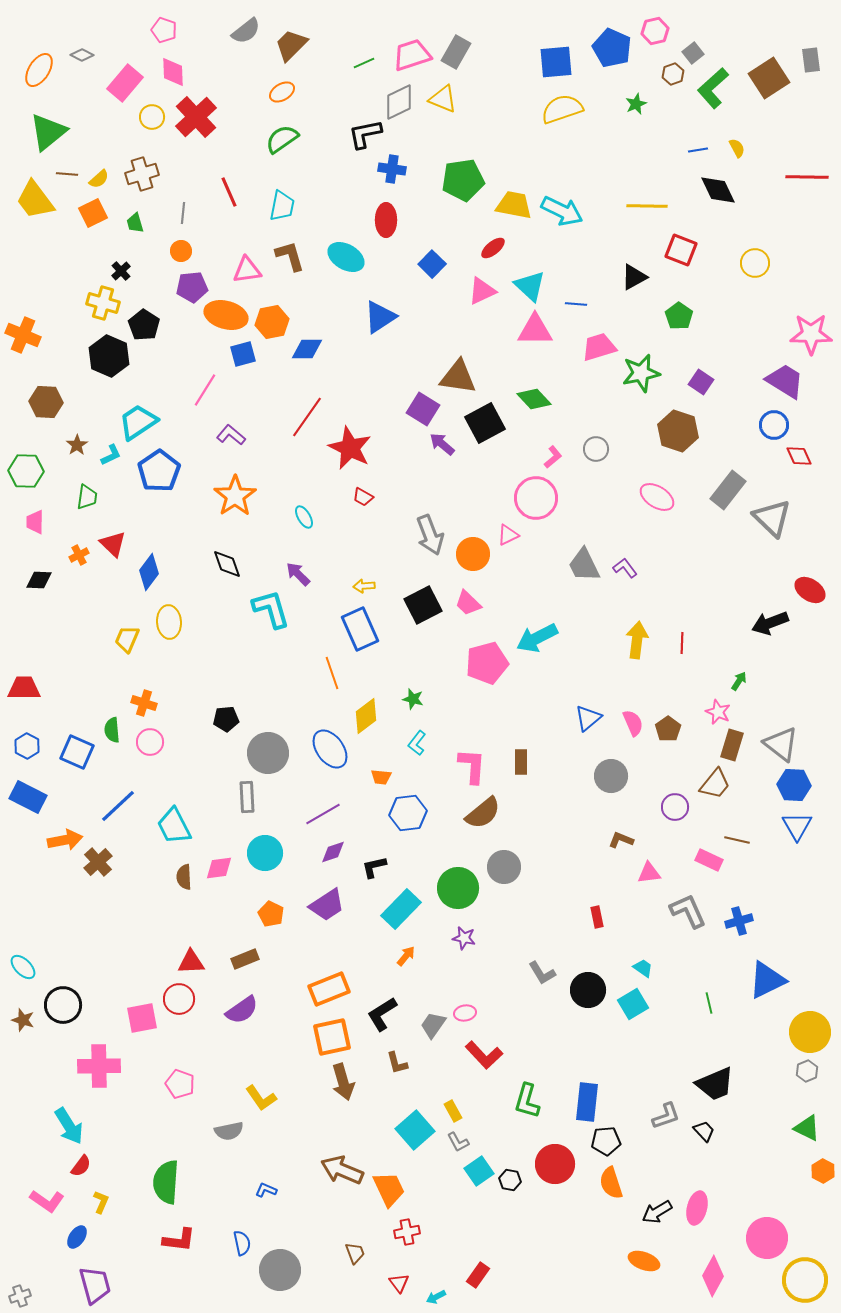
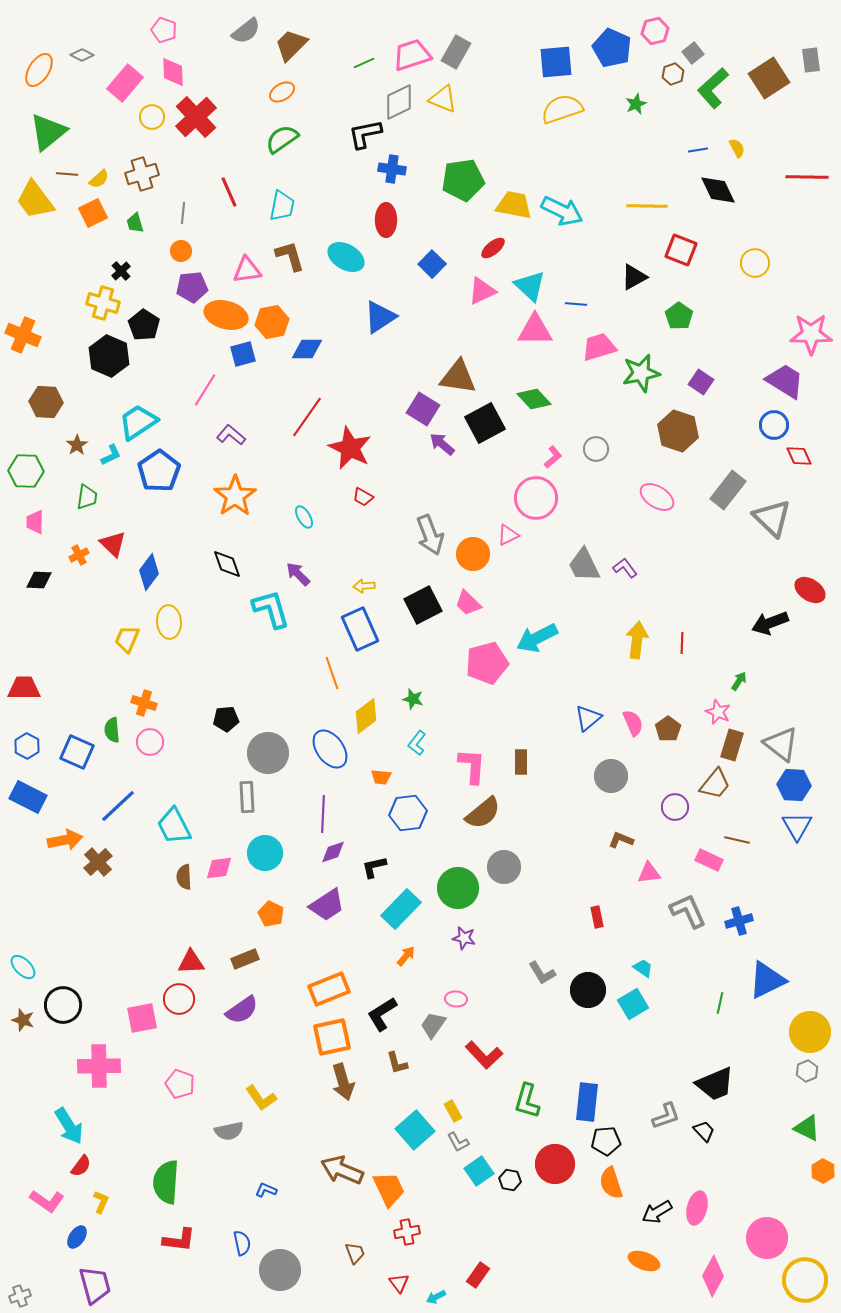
purple line at (323, 814): rotated 57 degrees counterclockwise
green line at (709, 1003): moved 11 px right; rotated 25 degrees clockwise
pink ellipse at (465, 1013): moved 9 px left, 14 px up; rotated 15 degrees clockwise
